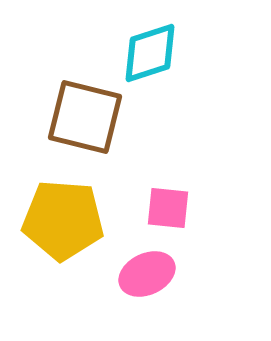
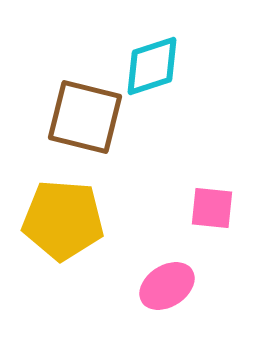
cyan diamond: moved 2 px right, 13 px down
pink square: moved 44 px right
pink ellipse: moved 20 px right, 12 px down; rotated 8 degrees counterclockwise
